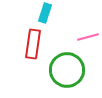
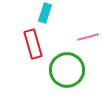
red rectangle: rotated 24 degrees counterclockwise
